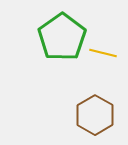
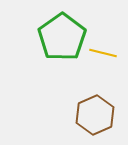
brown hexagon: rotated 6 degrees clockwise
